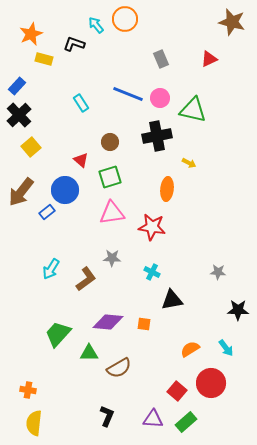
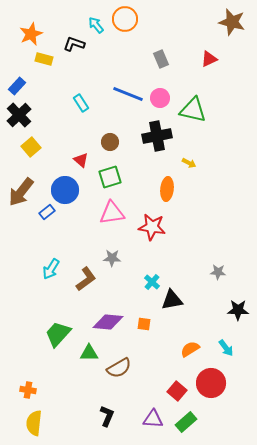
cyan cross at (152, 272): moved 10 px down; rotated 14 degrees clockwise
